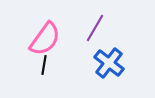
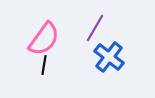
pink semicircle: moved 1 px left
blue cross: moved 6 px up
